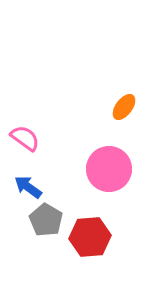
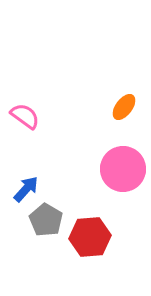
pink semicircle: moved 22 px up
pink circle: moved 14 px right
blue arrow: moved 2 px left, 2 px down; rotated 96 degrees clockwise
